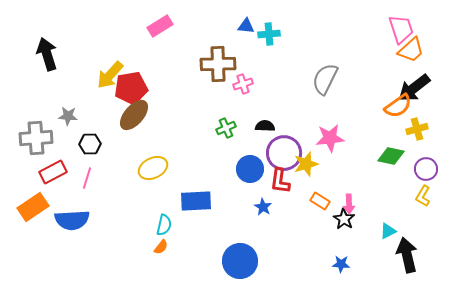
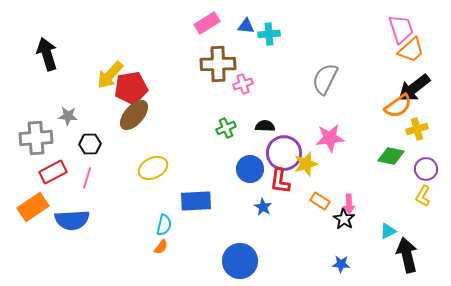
pink rectangle at (160, 26): moved 47 px right, 3 px up
